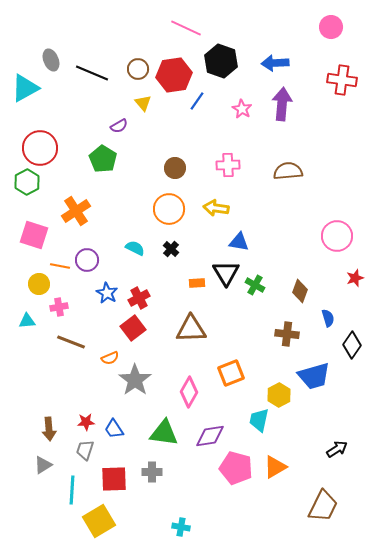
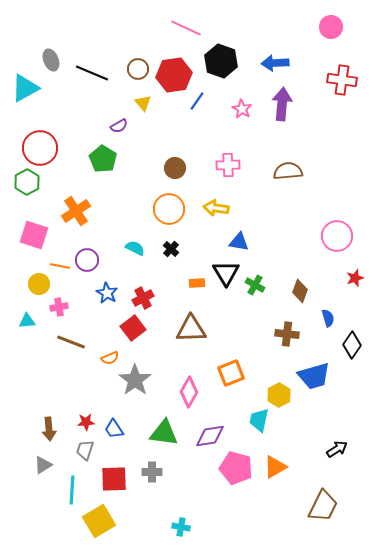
red cross at (139, 298): moved 4 px right
